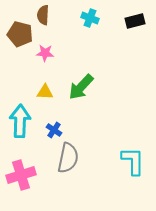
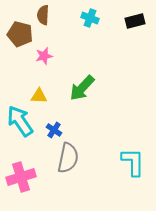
pink star: moved 1 px left, 3 px down; rotated 18 degrees counterclockwise
green arrow: moved 1 px right, 1 px down
yellow triangle: moved 6 px left, 4 px down
cyan arrow: rotated 36 degrees counterclockwise
cyan L-shape: moved 1 px down
pink cross: moved 2 px down
